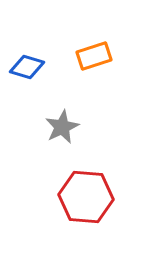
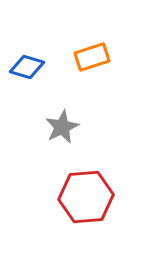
orange rectangle: moved 2 px left, 1 px down
red hexagon: rotated 10 degrees counterclockwise
